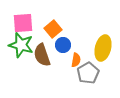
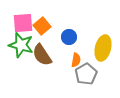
orange square: moved 11 px left, 3 px up
blue circle: moved 6 px right, 8 px up
brown semicircle: rotated 15 degrees counterclockwise
gray pentagon: moved 2 px left, 1 px down
